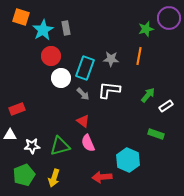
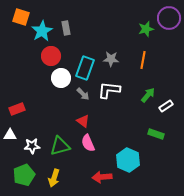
cyan star: moved 1 px left, 1 px down
orange line: moved 4 px right, 4 px down
